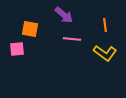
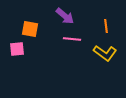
purple arrow: moved 1 px right, 1 px down
orange line: moved 1 px right, 1 px down
